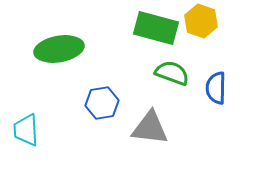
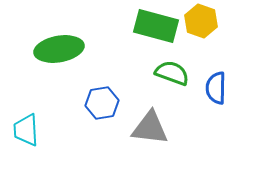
green rectangle: moved 2 px up
